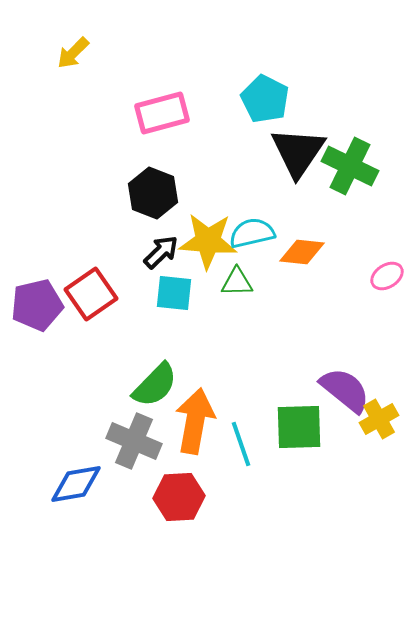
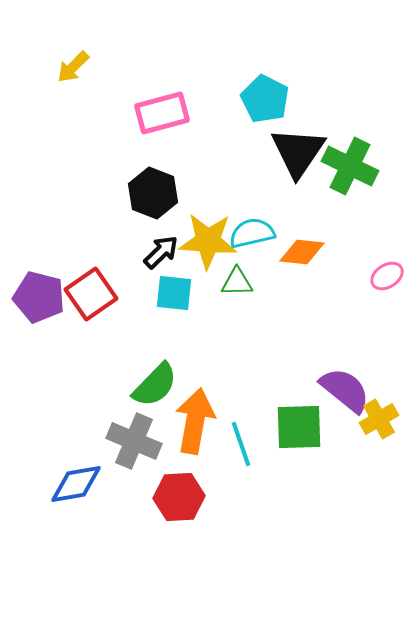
yellow arrow: moved 14 px down
purple pentagon: moved 2 px right, 8 px up; rotated 27 degrees clockwise
